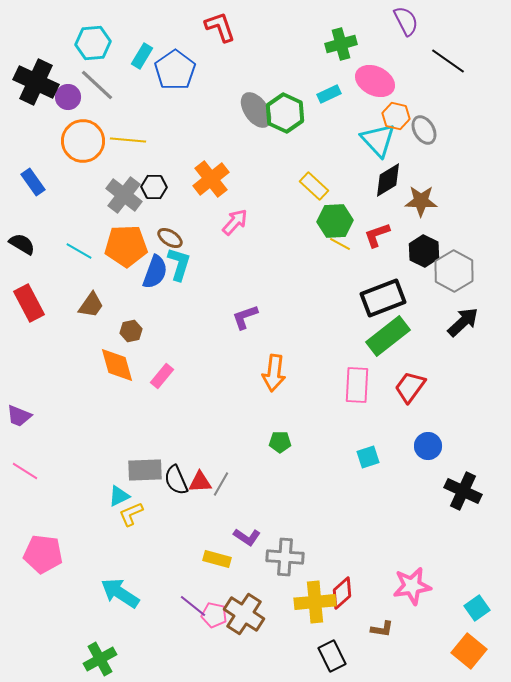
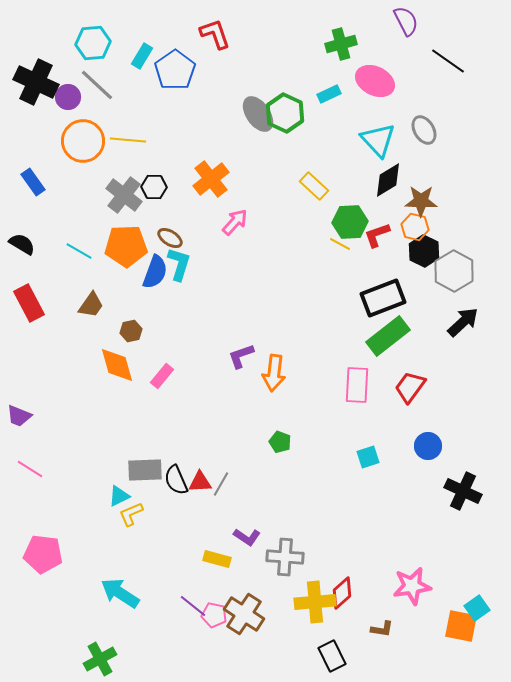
red L-shape at (220, 27): moved 5 px left, 7 px down
gray ellipse at (256, 110): moved 2 px right, 4 px down
orange hexagon at (396, 116): moved 19 px right, 111 px down
green hexagon at (335, 221): moved 15 px right, 1 px down
purple L-shape at (245, 317): moved 4 px left, 39 px down
green pentagon at (280, 442): rotated 20 degrees clockwise
pink line at (25, 471): moved 5 px right, 2 px up
orange square at (469, 651): moved 8 px left, 25 px up; rotated 28 degrees counterclockwise
